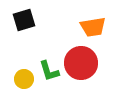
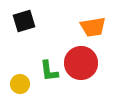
black square: moved 1 px down
green L-shape: rotated 10 degrees clockwise
yellow circle: moved 4 px left, 5 px down
